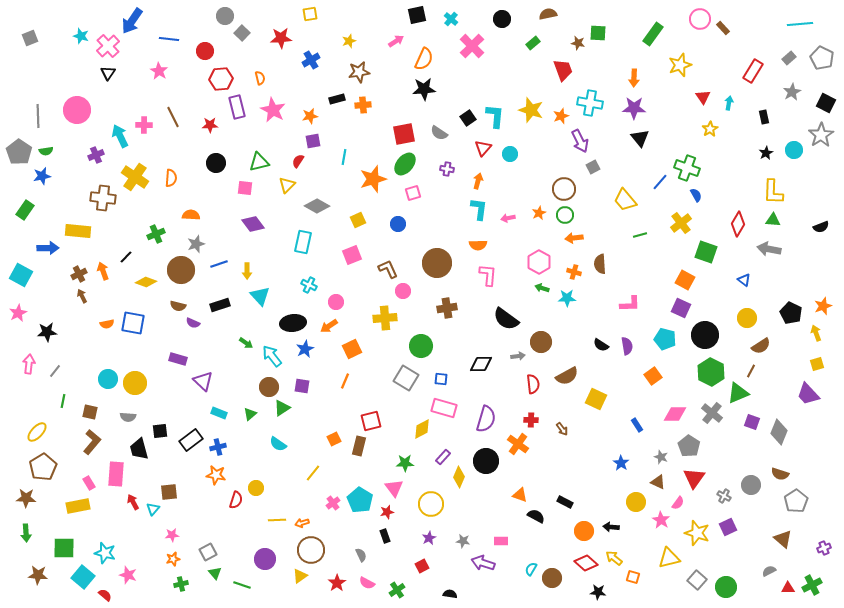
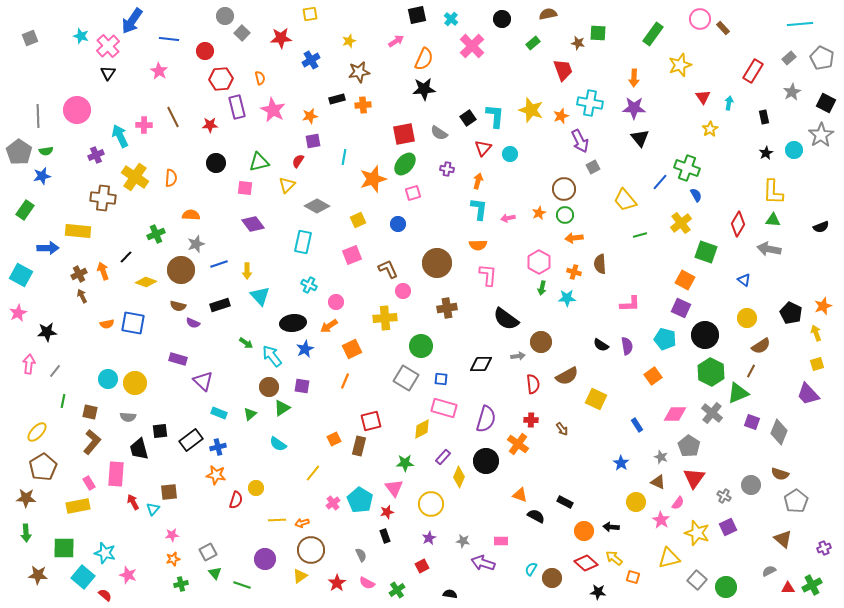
green arrow at (542, 288): rotated 96 degrees counterclockwise
